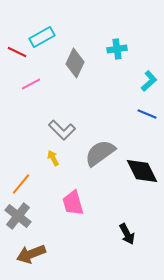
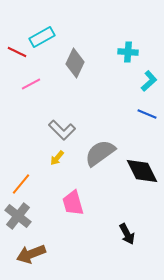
cyan cross: moved 11 px right, 3 px down; rotated 12 degrees clockwise
yellow arrow: moved 4 px right; rotated 112 degrees counterclockwise
